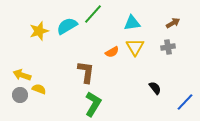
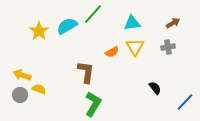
yellow star: rotated 18 degrees counterclockwise
